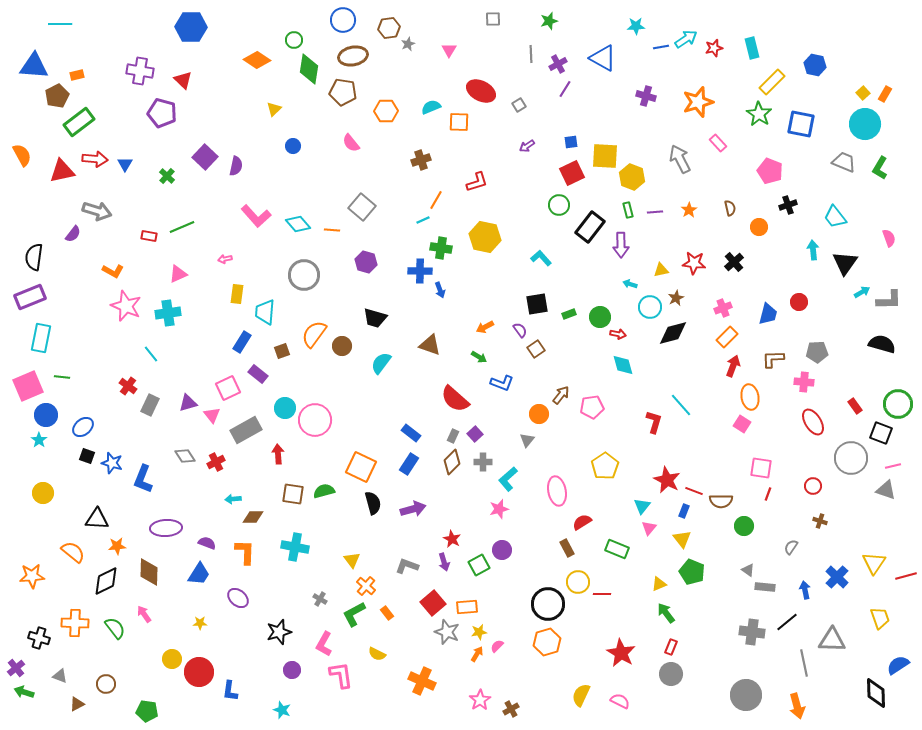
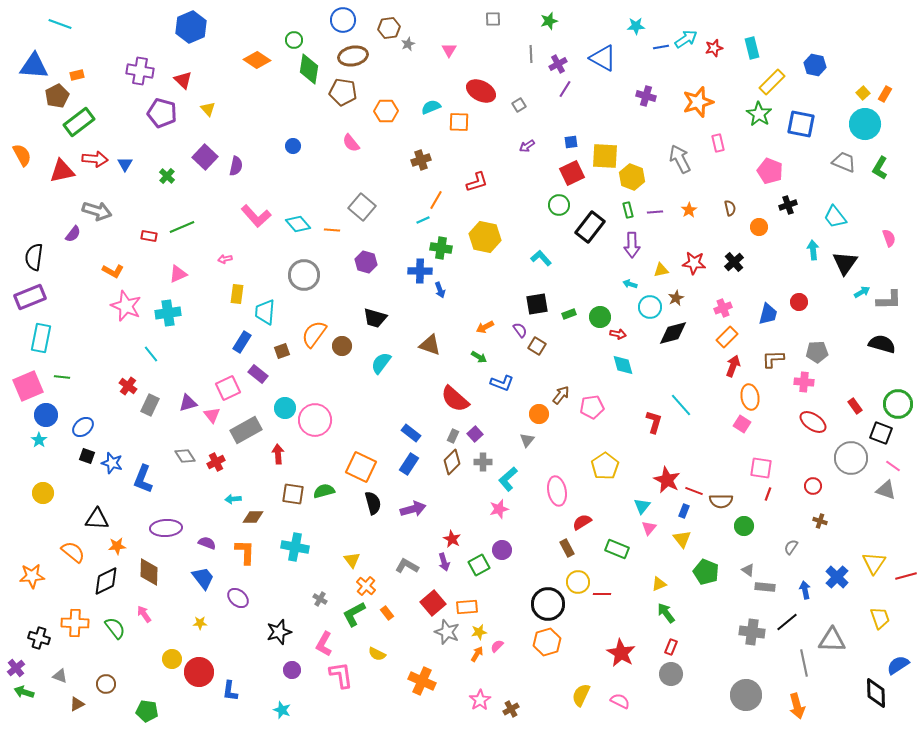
cyan line at (60, 24): rotated 20 degrees clockwise
blue hexagon at (191, 27): rotated 24 degrees counterclockwise
yellow triangle at (274, 109): moved 66 px left; rotated 28 degrees counterclockwise
pink rectangle at (718, 143): rotated 30 degrees clockwise
purple arrow at (621, 245): moved 11 px right
brown square at (536, 349): moved 1 px right, 3 px up; rotated 24 degrees counterclockwise
red ellipse at (813, 422): rotated 24 degrees counterclockwise
pink line at (893, 466): rotated 49 degrees clockwise
gray L-shape at (407, 566): rotated 10 degrees clockwise
green pentagon at (692, 572): moved 14 px right
blue trapezoid at (199, 574): moved 4 px right, 4 px down; rotated 70 degrees counterclockwise
